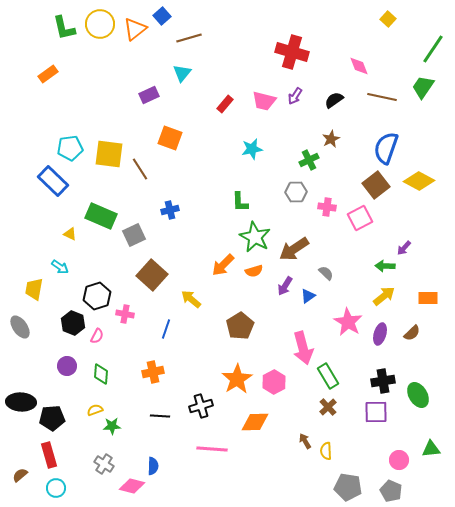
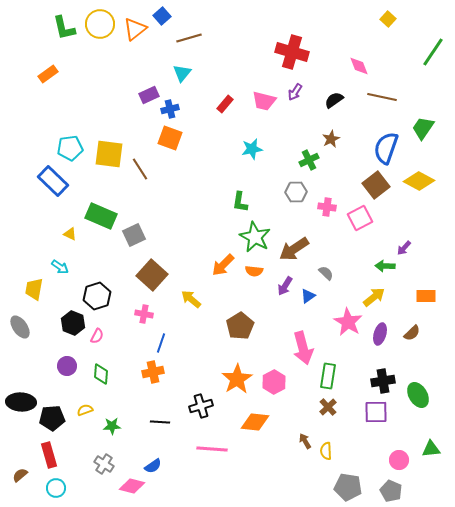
green line at (433, 49): moved 3 px down
green trapezoid at (423, 87): moved 41 px down
purple arrow at (295, 96): moved 4 px up
green L-shape at (240, 202): rotated 10 degrees clockwise
blue cross at (170, 210): moved 101 px up
orange semicircle at (254, 271): rotated 24 degrees clockwise
yellow arrow at (384, 296): moved 10 px left, 1 px down
orange rectangle at (428, 298): moved 2 px left, 2 px up
pink cross at (125, 314): moved 19 px right
blue line at (166, 329): moved 5 px left, 14 px down
green rectangle at (328, 376): rotated 40 degrees clockwise
yellow semicircle at (95, 410): moved 10 px left
black line at (160, 416): moved 6 px down
orange diamond at (255, 422): rotated 8 degrees clockwise
blue semicircle at (153, 466): rotated 54 degrees clockwise
